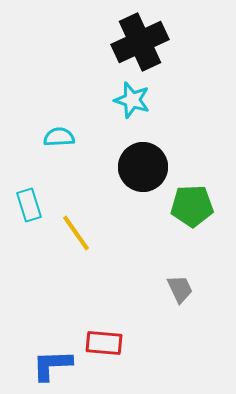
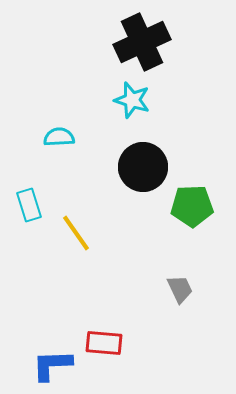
black cross: moved 2 px right
